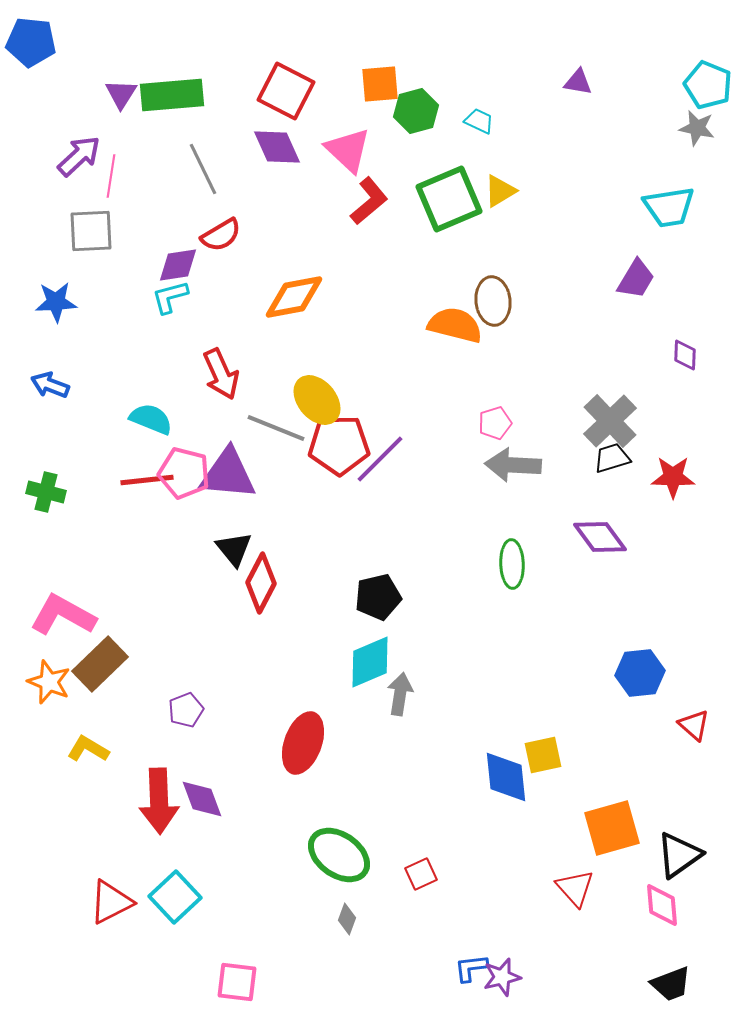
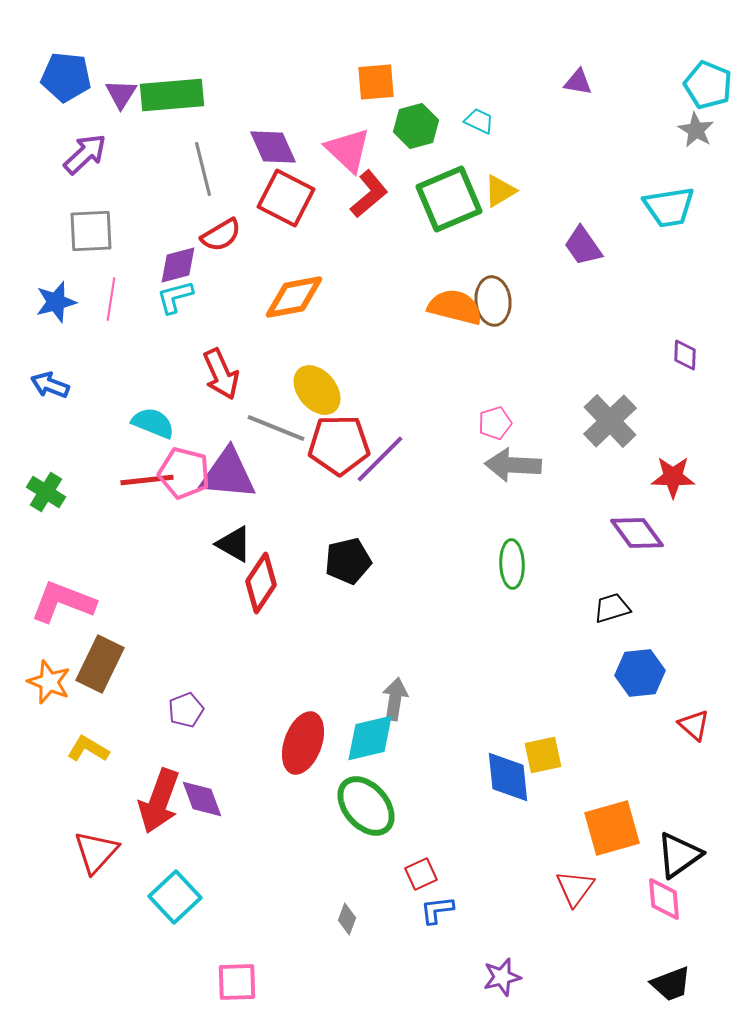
blue pentagon at (31, 42): moved 35 px right, 35 px down
orange square at (380, 84): moved 4 px left, 2 px up
red square at (286, 91): moved 107 px down
green hexagon at (416, 111): moved 15 px down
gray star at (697, 128): moved 1 px left, 2 px down; rotated 18 degrees clockwise
purple diamond at (277, 147): moved 4 px left
purple arrow at (79, 156): moved 6 px right, 2 px up
gray line at (203, 169): rotated 12 degrees clockwise
pink line at (111, 176): moved 123 px down
red L-shape at (369, 201): moved 7 px up
purple diamond at (178, 265): rotated 6 degrees counterclockwise
purple trapezoid at (636, 279): moved 53 px left, 33 px up; rotated 114 degrees clockwise
cyan L-shape at (170, 297): moved 5 px right
blue star at (56, 302): rotated 12 degrees counterclockwise
orange semicircle at (455, 325): moved 18 px up
yellow ellipse at (317, 400): moved 10 px up
cyan semicircle at (151, 419): moved 2 px right, 4 px down
black trapezoid at (612, 458): moved 150 px down
green cross at (46, 492): rotated 18 degrees clockwise
purple diamond at (600, 537): moved 37 px right, 4 px up
black triangle at (234, 549): moved 5 px up; rotated 21 degrees counterclockwise
red diamond at (261, 583): rotated 6 degrees clockwise
black pentagon at (378, 597): moved 30 px left, 36 px up
pink L-shape at (63, 615): moved 13 px up; rotated 8 degrees counterclockwise
cyan diamond at (370, 662): moved 76 px down; rotated 10 degrees clockwise
brown rectangle at (100, 664): rotated 20 degrees counterclockwise
gray arrow at (400, 694): moved 5 px left, 5 px down
blue diamond at (506, 777): moved 2 px right
red arrow at (159, 801): rotated 22 degrees clockwise
green ellipse at (339, 855): moved 27 px right, 49 px up; rotated 14 degrees clockwise
red triangle at (575, 888): rotated 18 degrees clockwise
red triangle at (111, 902): moved 15 px left, 50 px up; rotated 21 degrees counterclockwise
pink diamond at (662, 905): moved 2 px right, 6 px up
blue L-shape at (471, 968): moved 34 px left, 58 px up
pink square at (237, 982): rotated 9 degrees counterclockwise
